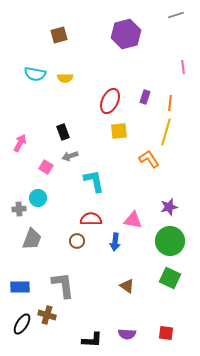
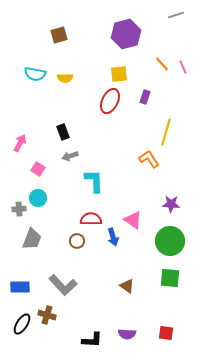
pink line: rotated 16 degrees counterclockwise
orange line: moved 8 px left, 39 px up; rotated 49 degrees counterclockwise
yellow square: moved 57 px up
pink square: moved 8 px left, 2 px down
cyan L-shape: rotated 10 degrees clockwise
purple star: moved 2 px right, 3 px up; rotated 18 degrees clockwise
pink triangle: rotated 24 degrees clockwise
blue arrow: moved 2 px left, 5 px up; rotated 24 degrees counterclockwise
green square: rotated 20 degrees counterclockwise
gray L-shape: rotated 144 degrees clockwise
